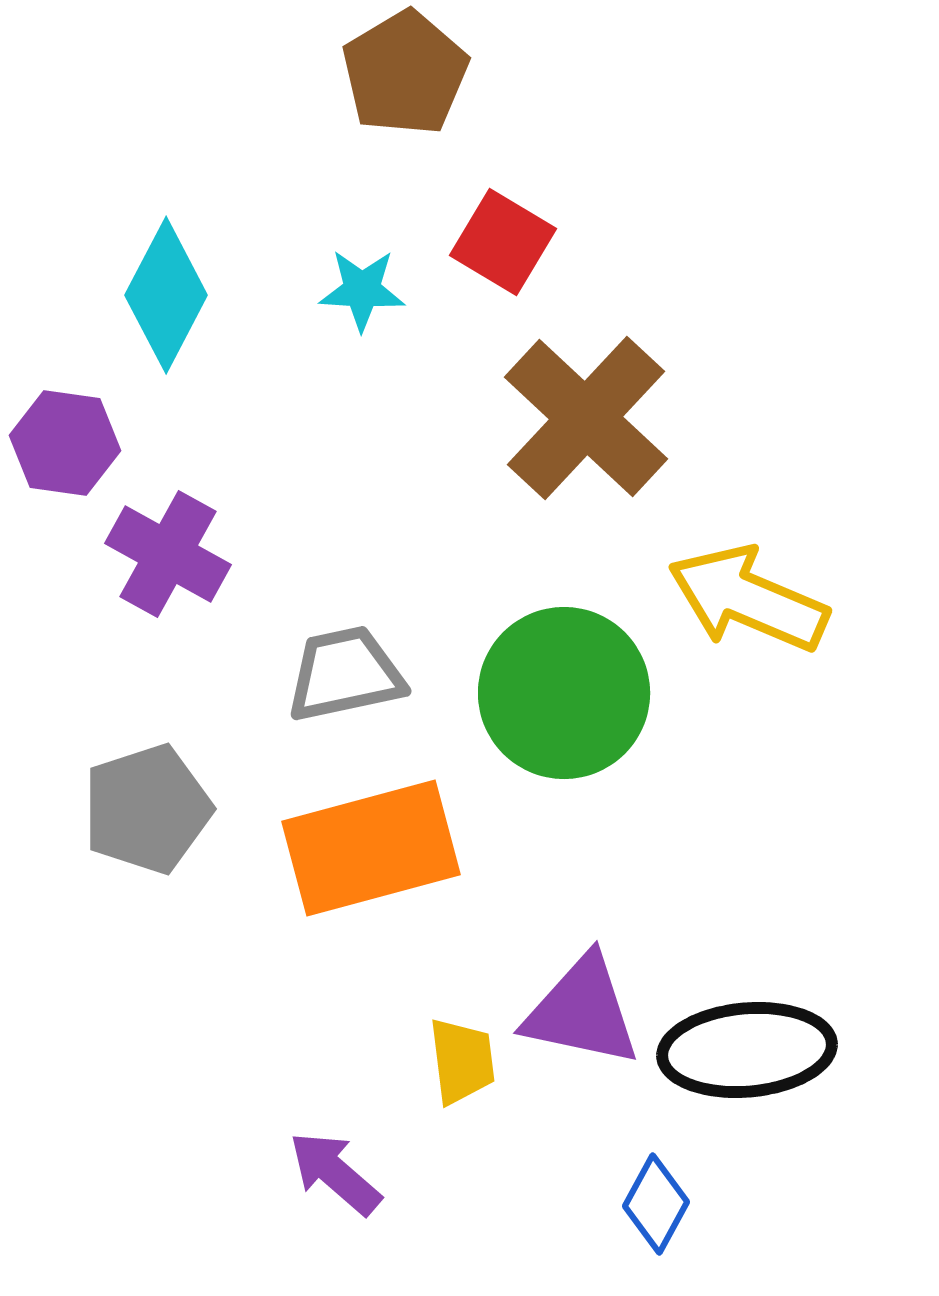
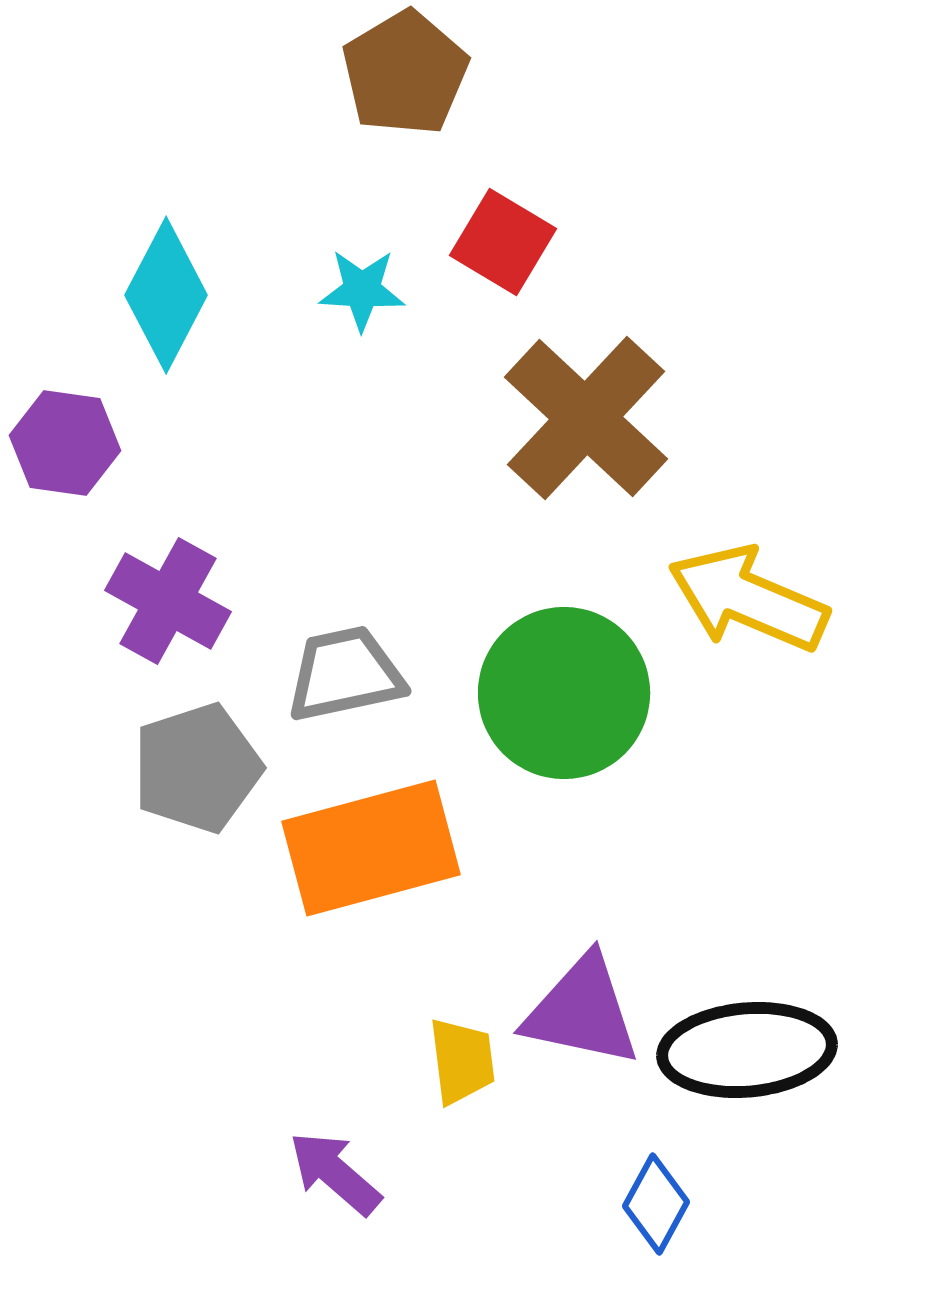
purple cross: moved 47 px down
gray pentagon: moved 50 px right, 41 px up
